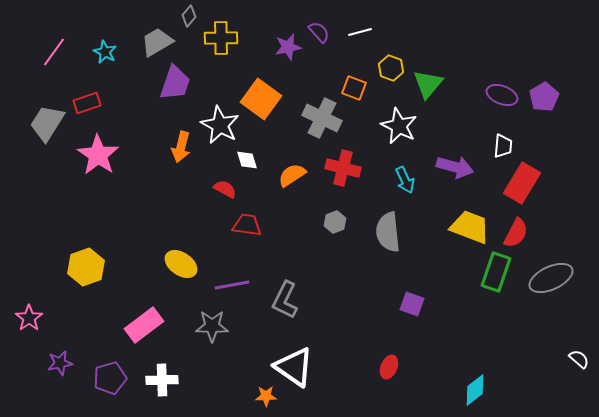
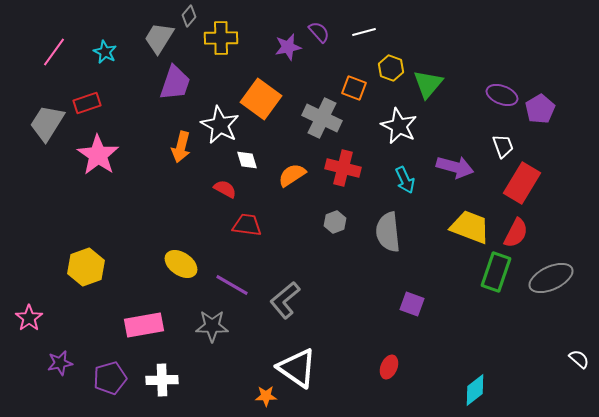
white line at (360, 32): moved 4 px right
gray trapezoid at (157, 42): moved 2 px right, 4 px up; rotated 28 degrees counterclockwise
purple pentagon at (544, 97): moved 4 px left, 12 px down
white trapezoid at (503, 146): rotated 25 degrees counterclockwise
purple line at (232, 285): rotated 40 degrees clockwise
gray L-shape at (285, 300): rotated 24 degrees clockwise
pink rectangle at (144, 325): rotated 27 degrees clockwise
white triangle at (294, 367): moved 3 px right, 1 px down
